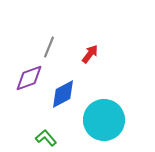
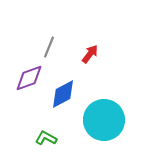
green L-shape: rotated 20 degrees counterclockwise
